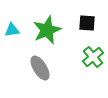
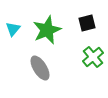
black square: rotated 18 degrees counterclockwise
cyan triangle: moved 1 px right, 1 px up; rotated 42 degrees counterclockwise
